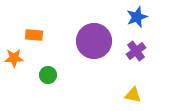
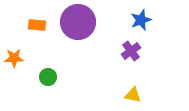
blue star: moved 4 px right, 3 px down
orange rectangle: moved 3 px right, 10 px up
purple circle: moved 16 px left, 19 px up
purple cross: moved 5 px left
green circle: moved 2 px down
